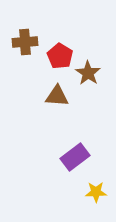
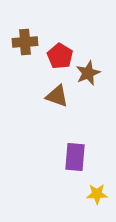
brown star: rotated 15 degrees clockwise
brown triangle: rotated 15 degrees clockwise
purple rectangle: rotated 48 degrees counterclockwise
yellow star: moved 1 px right, 2 px down
